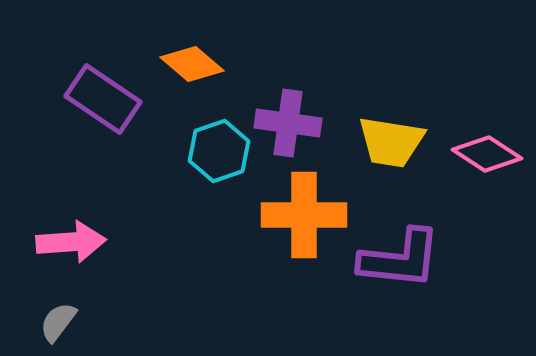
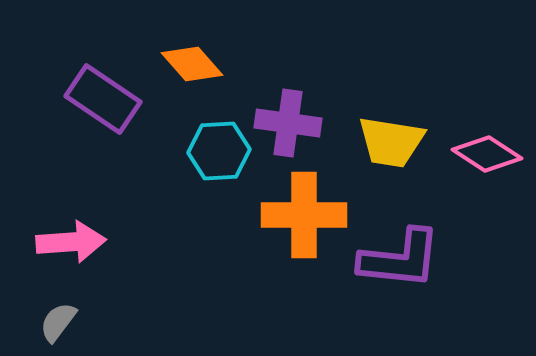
orange diamond: rotated 8 degrees clockwise
cyan hexagon: rotated 16 degrees clockwise
